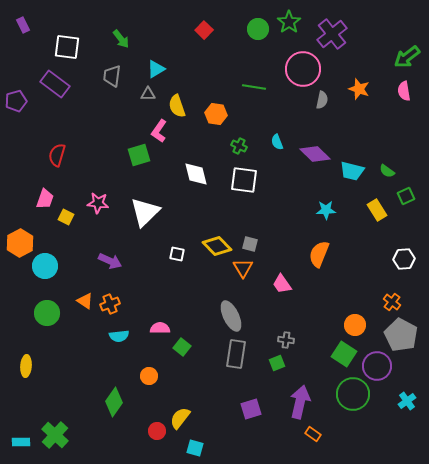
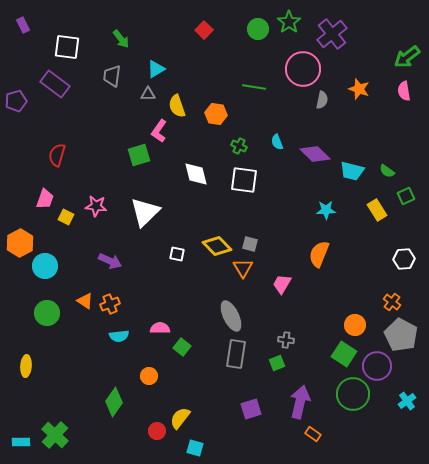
pink star at (98, 203): moved 2 px left, 3 px down
pink trapezoid at (282, 284): rotated 65 degrees clockwise
